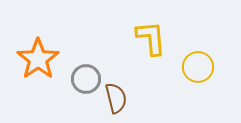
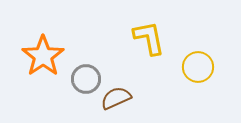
yellow L-shape: moved 2 px left; rotated 6 degrees counterclockwise
orange star: moved 5 px right, 3 px up
brown semicircle: rotated 100 degrees counterclockwise
